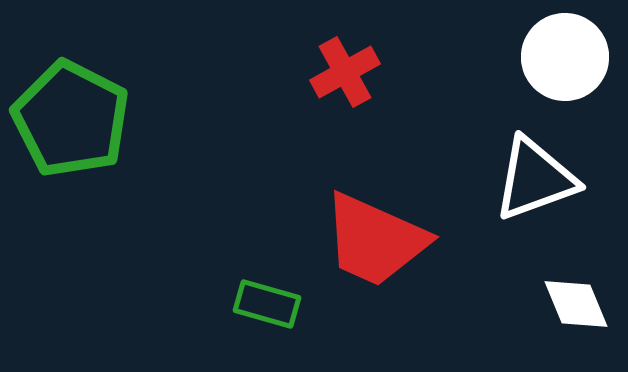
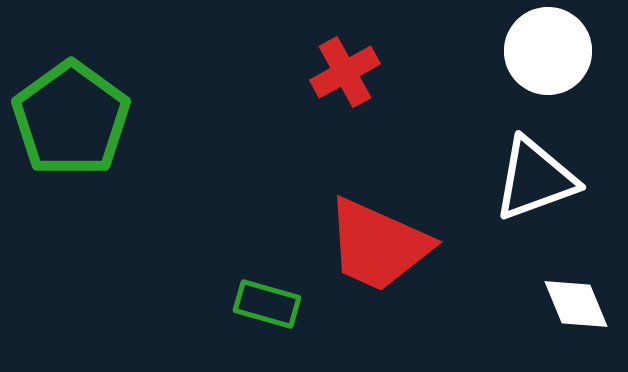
white circle: moved 17 px left, 6 px up
green pentagon: rotated 9 degrees clockwise
red trapezoid: moved 3 px right, 5 px down
